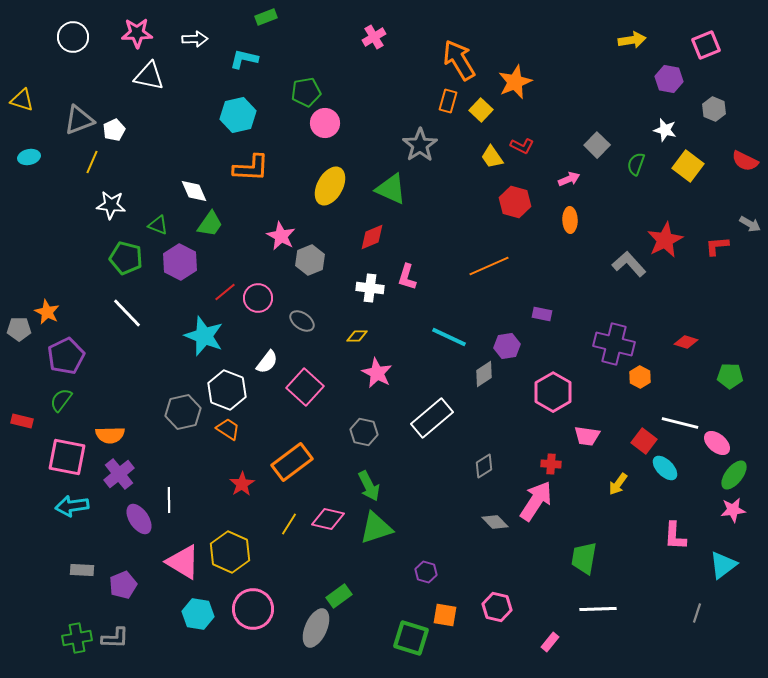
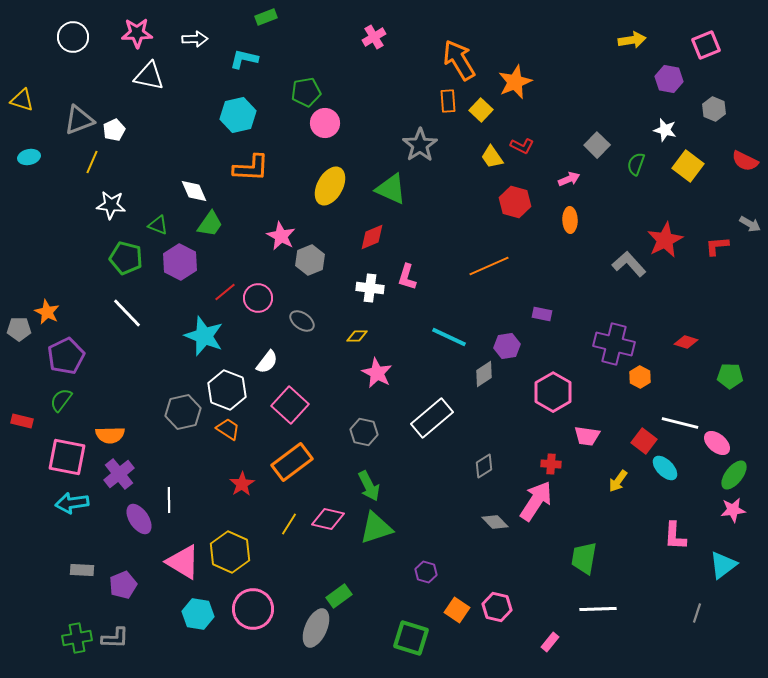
orange rectangle at (448, 101): rotated 20 degrees counterclockwise
pink square at (305, 387): moved 15 px left, 18 px down
yellow arrow at (618, 484): moved 3 px up
cyan arrow at (72, 506): moved 3 px up
orange square at (445, 615): moved 12 px right, 5 px up; rotated 25 degrees clockwise
